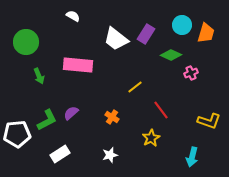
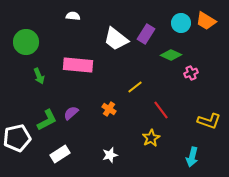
white semicircle: rotated 24 degrees counterclockwise
cyan circle: moved 1 px left, 2 px up
orange trapezoid: moved 12 px up; rotated 105 degrees clockwise
orange cross: moved 3 px left, 8 px up
white pentagon: moved 4 px down; rotated 8 degrees counterclockwise
